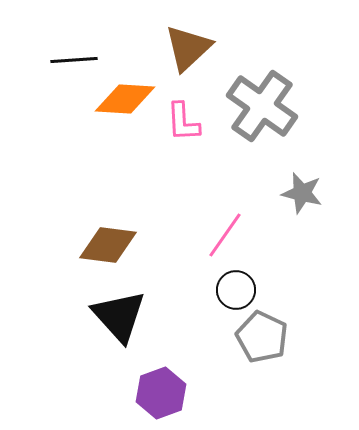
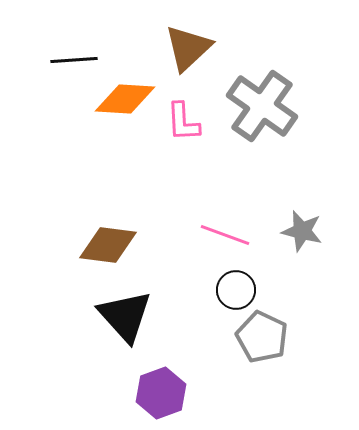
gray star: moved 38 px down
pink line: rotated 75 degrees clockwise
black triangle: moved 6 px right
